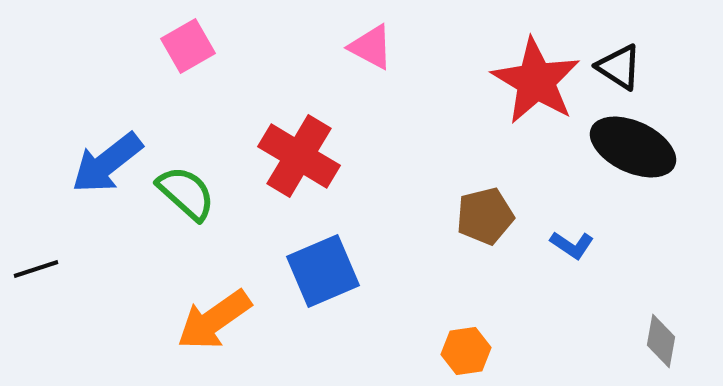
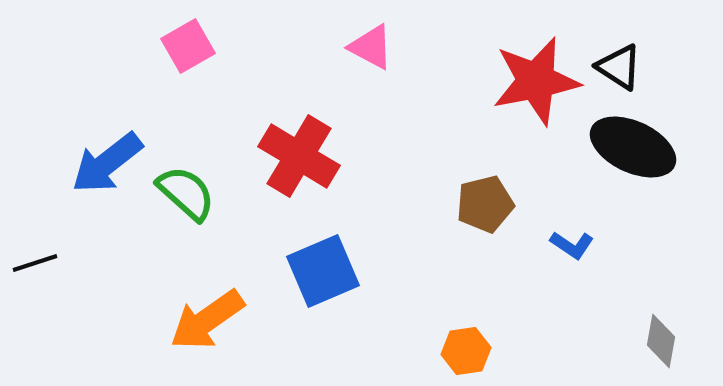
red star: rotated 30 degrees clockwise
brown pentagon: moved 12 px up
black line: moved 1 px left, 6 px up
orange arrow: moved 7 px left
